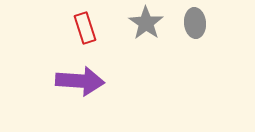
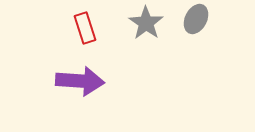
gray ellipse: moved 1 px right, 4 px up; rotated 32 degrees clockwise
